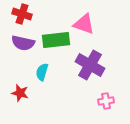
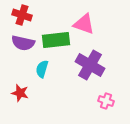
red cross: moved 1 px down
cyan semicircle: moved 3 px up
pink cross: rotated 28 degrees clockwise
